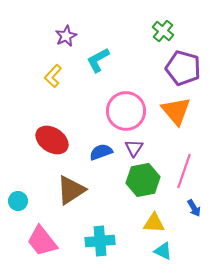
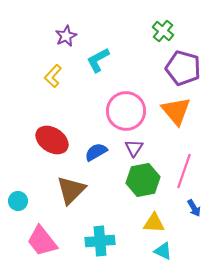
blue semicircle: moved 5 px left; rotated 10 degrees counterclockwise
brown triangle: rotated 12 degrees counterclockwise
